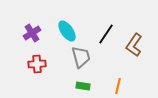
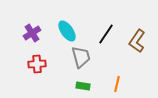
brown L-shape: moved 3 px right, 4 px up
orange line: moved 1 px left, 2 px up
